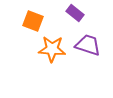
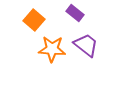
orange square: moved 1 px right, 1 px up; rotated 20 degrees clockwise
purple trapezoid: moved 2 px left; rotated 20 degrees clockwise
